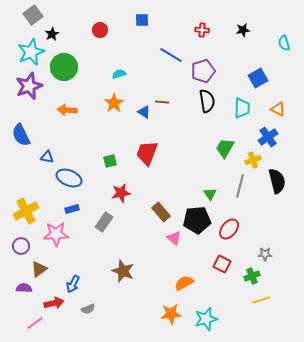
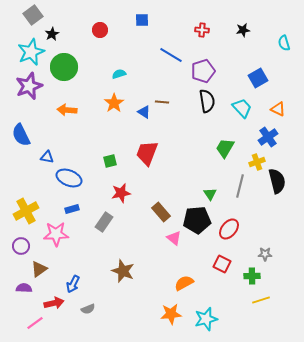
cyan trapezoid at (242, 108): rotated 45 degrees counterclockwise
yellow cross at (253, 160): moved 4 px right, 2 px down
green cross at (252, 276): rotated 21 degrees clockwise
